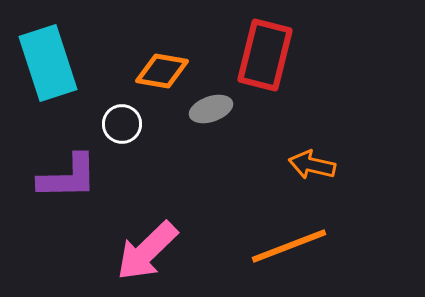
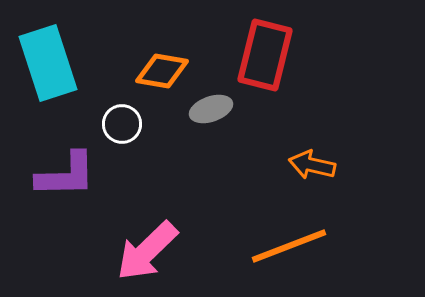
purple L-shape: moved 2 px left, 2 px up
